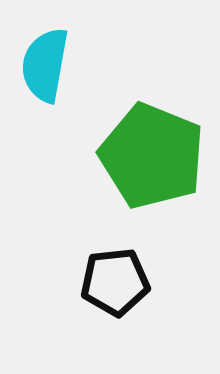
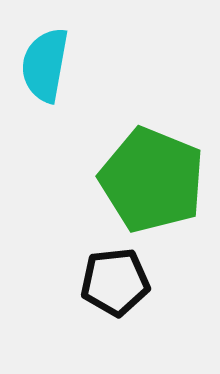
green pentagon: moved 24 px down
